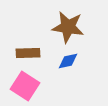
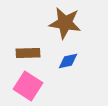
brown star: moved 3 px left, 4 px up
pink square: moved 3 px right
